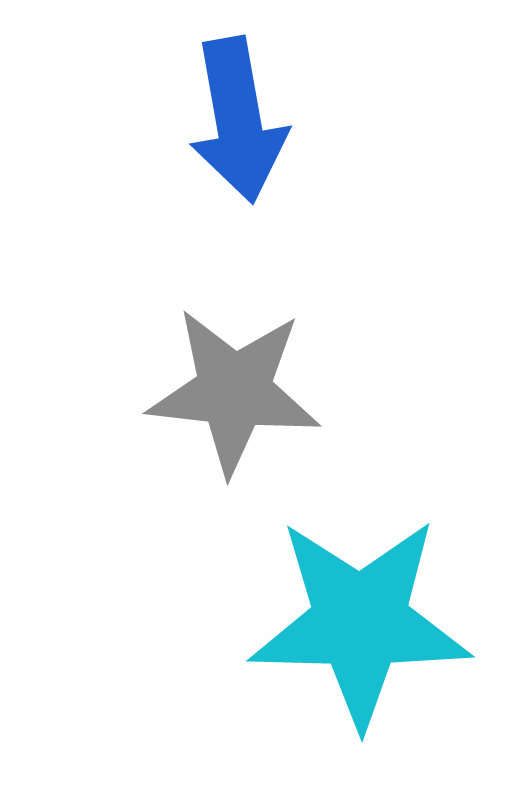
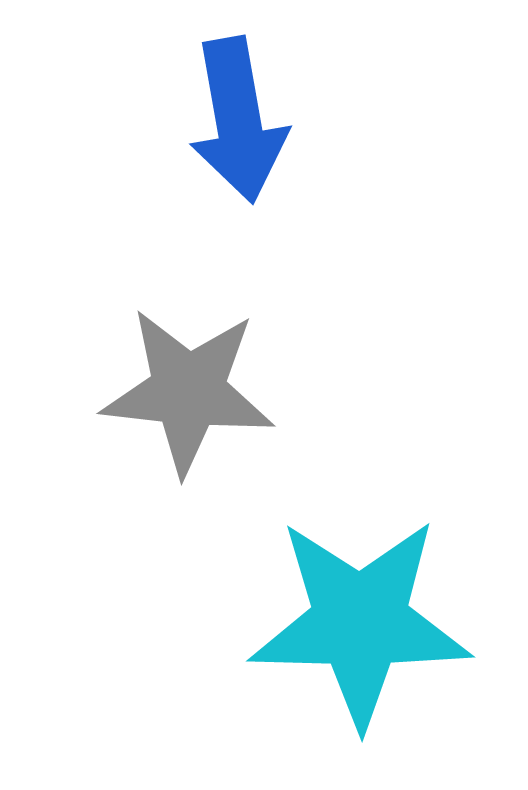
gray star: moved 46 px left
